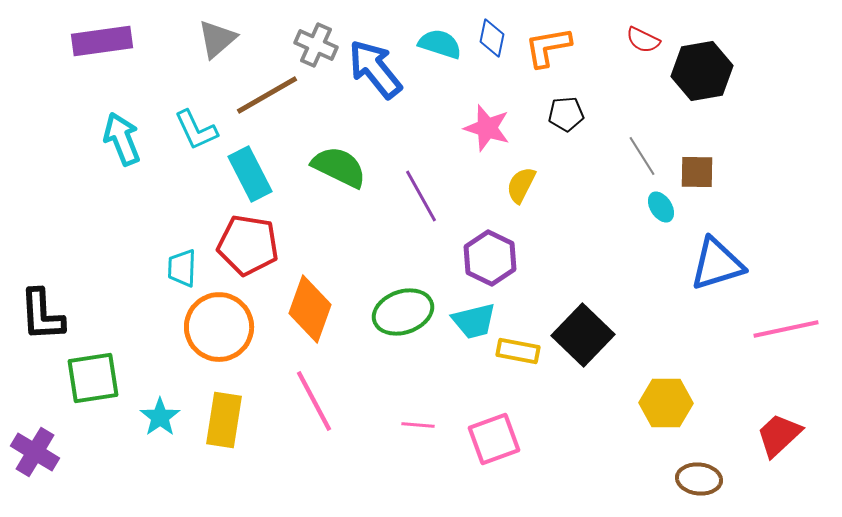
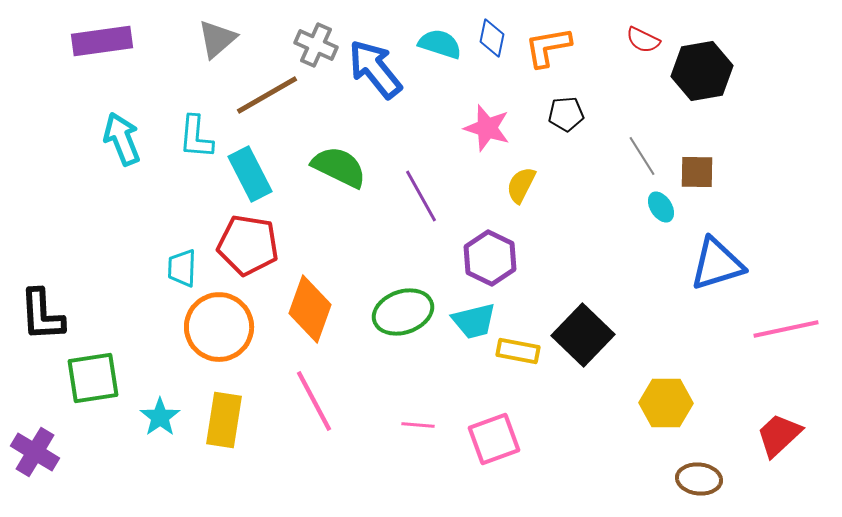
cyan L-shape at (196, 130): moved 7 px down; rotated 30 degrees clockwise
